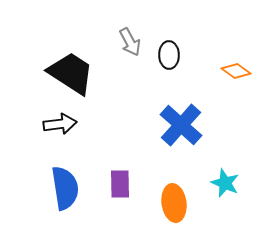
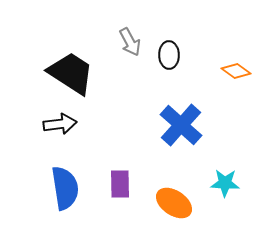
cyan star: rotated 20 degrees counterclockwise
orange ellipse: rotated 48 degrees counterclockwise
